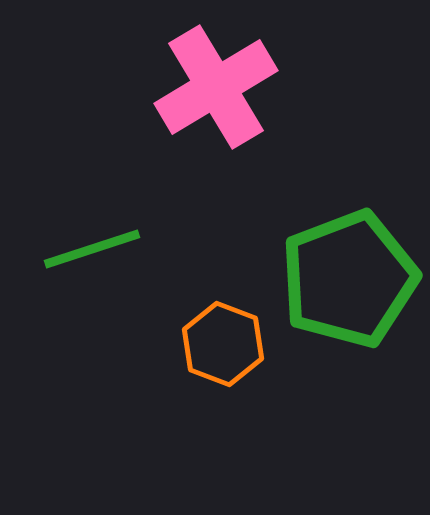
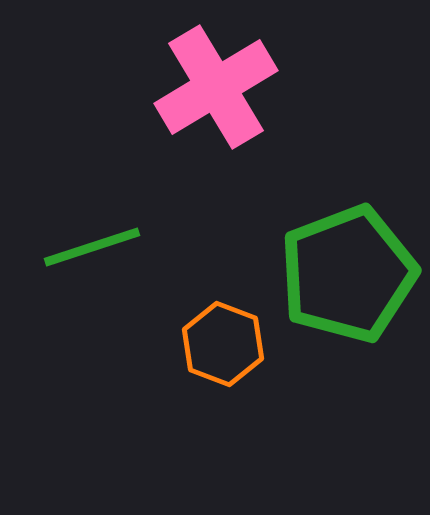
green line: moved 2 px up
green pentagon: moved 1 px left, 5 px up
